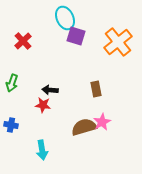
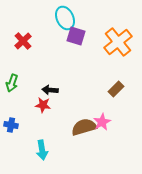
brown rectangle: moved 20 px right; rotated 56 degrees clockwise
